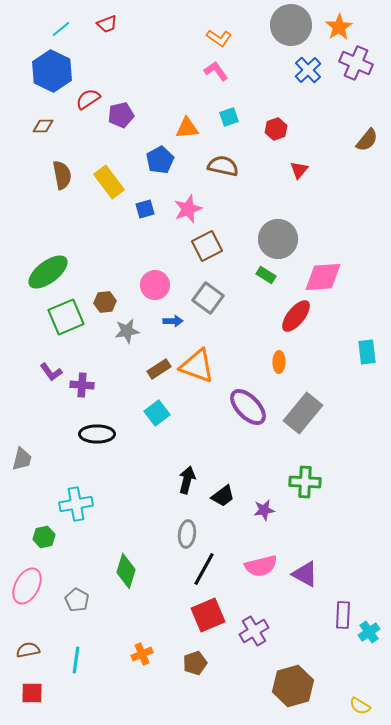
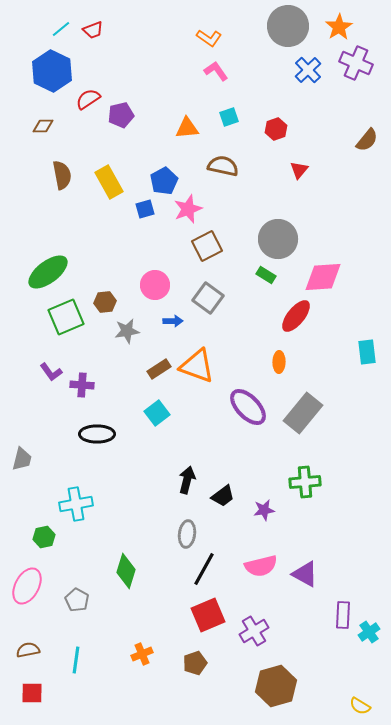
red trapezoid at (107, 24): moved 14 px left, 6 px down
gray circle at (291, 25): moved 3 px left, 1 px down
orange L-shape at (219, 38): moved 10 px left
blue pentagon at (160, 160): moved 4 px right, 21 px down
yellow rectangle at (109, 182): rotated 8 degrees clockwise
green cross at (305, 482): rotated 8 degrees counterclockwise
brown hexagon at (293, 686): moved 17 px left
